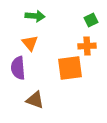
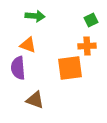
orange triangle: moved 2 px left, 2 px down; rotated 30 degrees counterclockwise
